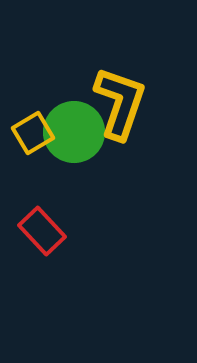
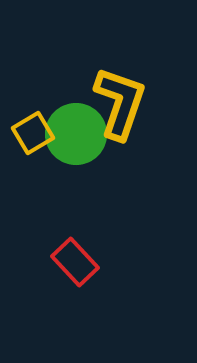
green circle: moved 2 px right, 2 px down
red rectangle: moved 33 px right, 31 px down
